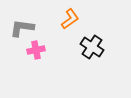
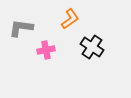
gray L-shape: moved 1 px left
pink cross: moved 10 px right
